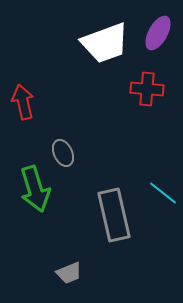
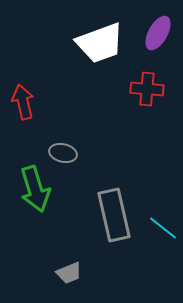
white trapezoid: moved 5 px left
gray ellipse: rotated 52 degrees counterclockwise
cyan line: moved 35 px down
